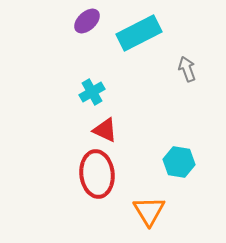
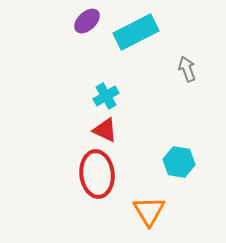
cyan rectangle: moved 3 px left, 1 px up
cyan cross: moved 14 px right, 4 px down
